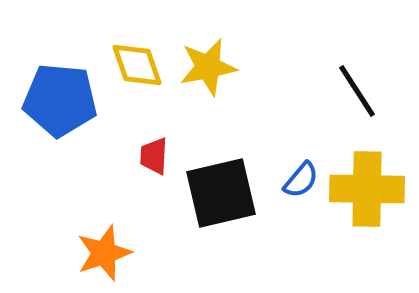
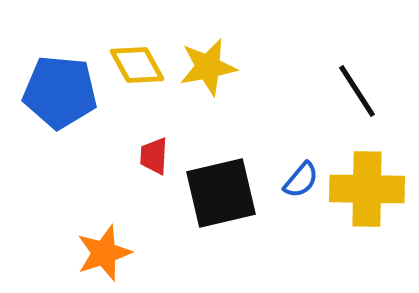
yellow diamond: rotated 10 degrees counterclockwise
blue pentagon: moved 8 px up
